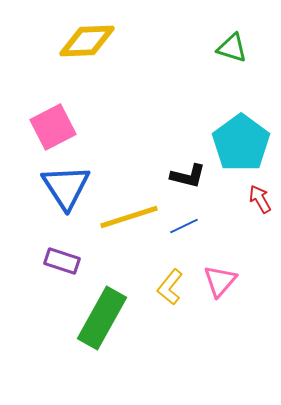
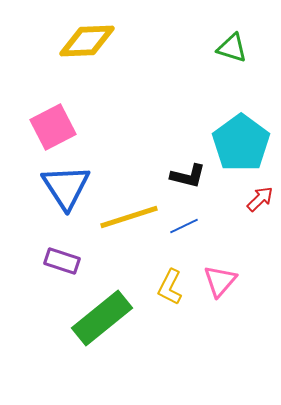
red arrow: rotated 76 degrees clockwise
yellow L-shape: rotated 12 degrees counterclockwise
green rectangle: rotated 22 degrees clockwise
